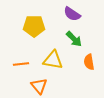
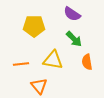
orange semicircle: moved 2 px left
